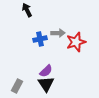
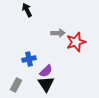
blue cross: moved 11 px left, 20 px down
gray rectangle: moved 1 px left, 1 px up
